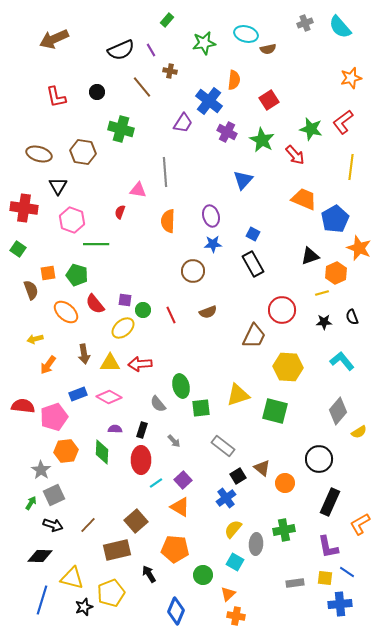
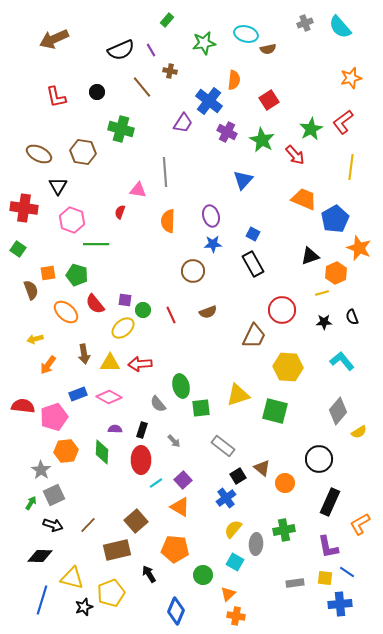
green star at (311, 129): rotated 30 degrees clockwise
brown ellipse at (39, 154): rotated 10 degrees clockwise
